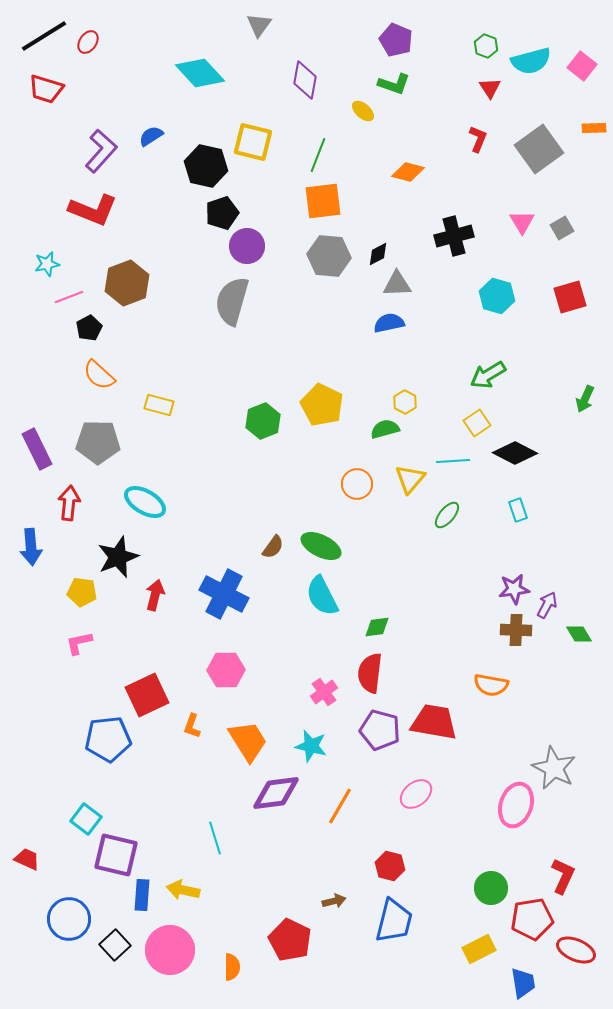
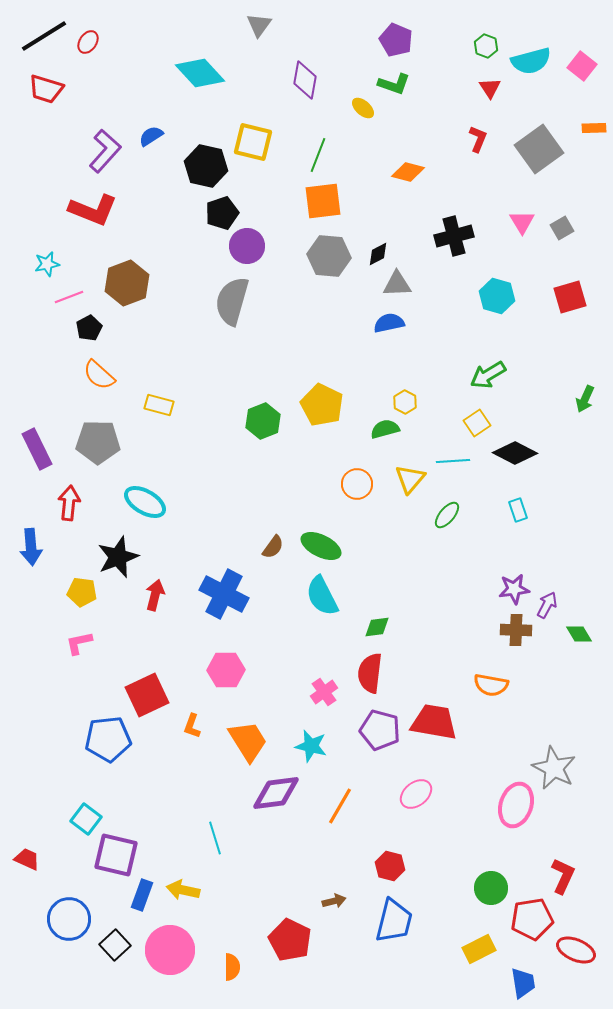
yellow ellipse at (363, 111): moved 3 px up
purple L-shape at (101, 151): moved 4 px right
blue rectangle at (142, 895): rotated 16 degrees clockwise
